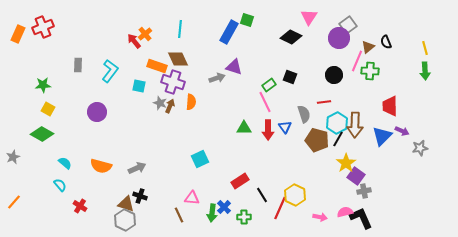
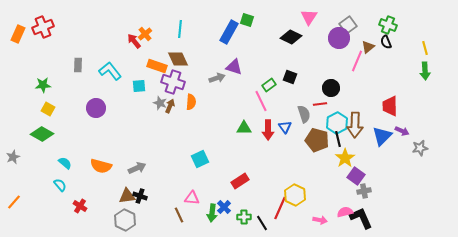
cyan L-shape at (110, 71): rotated 75 degrees counterclockwise
green cross at (370, 71): moved 18 px right, 46 px up; rotated 18 degrees clockwise
black circle at (334, 75): moved 3 px left, 13 px down
cyan square at (139, 86): rotated 16 degrees counterclockwise
pink line at (265, 102): moved 4 px left, 1 px up
red line at (324, 102): moved 4 px left, 2 px down
purple circle at (97, 112): moved 1 px left, 4 px up
black line at (338, 139): rotated 42 degrees counterclockwise
yellow star at (346, 163): moved 1 px left, 5 px up
black line at (262, 195): moved 28 px down
brown triangle at (126, 204): moved 1 px right, 8 px up; rotated 24 degrees counterclockwise
pink arrow at (320, 217): moved 3 px down
